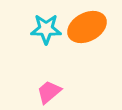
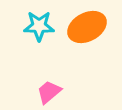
cyan star: moved 7 px left, 3 px up
